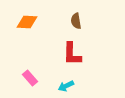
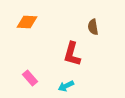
brown semicircle: moved 17 px right, 6 px down
red L-shape: rotated 15 degrees clockwise
